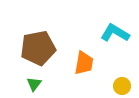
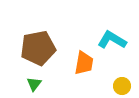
cyan L-shape: moved 3 px left, 7 px down
